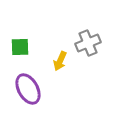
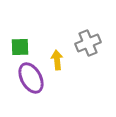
yellow arrow: moved 3 px left, 1 px up; rotated 150 degrees clockwise
purple ellipse: moved 3 px right, 11 px up
